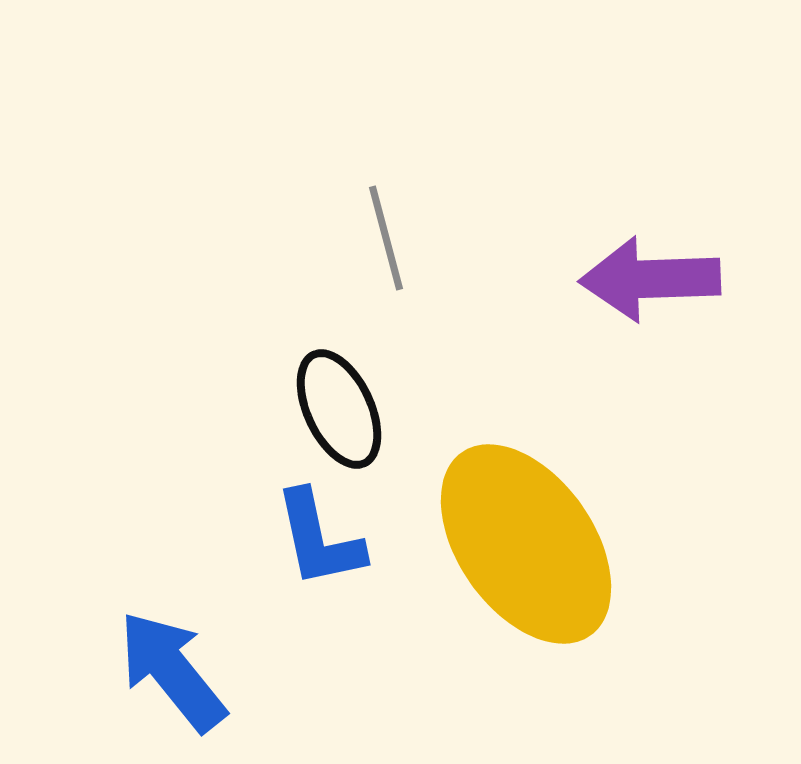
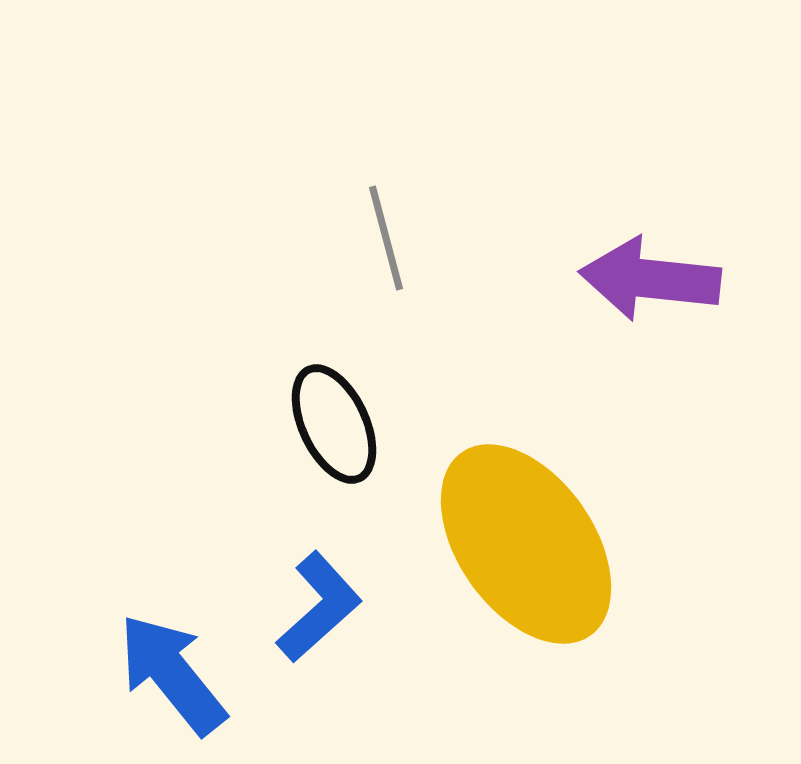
purple arrow: rotated 8 degrees clockwise
black ellipse: moved 5 px left, 15 px down
blue L-shape: moved 68 px down; rotated 120 degrees counterclockwise
blue arrow: moved 3 px down
